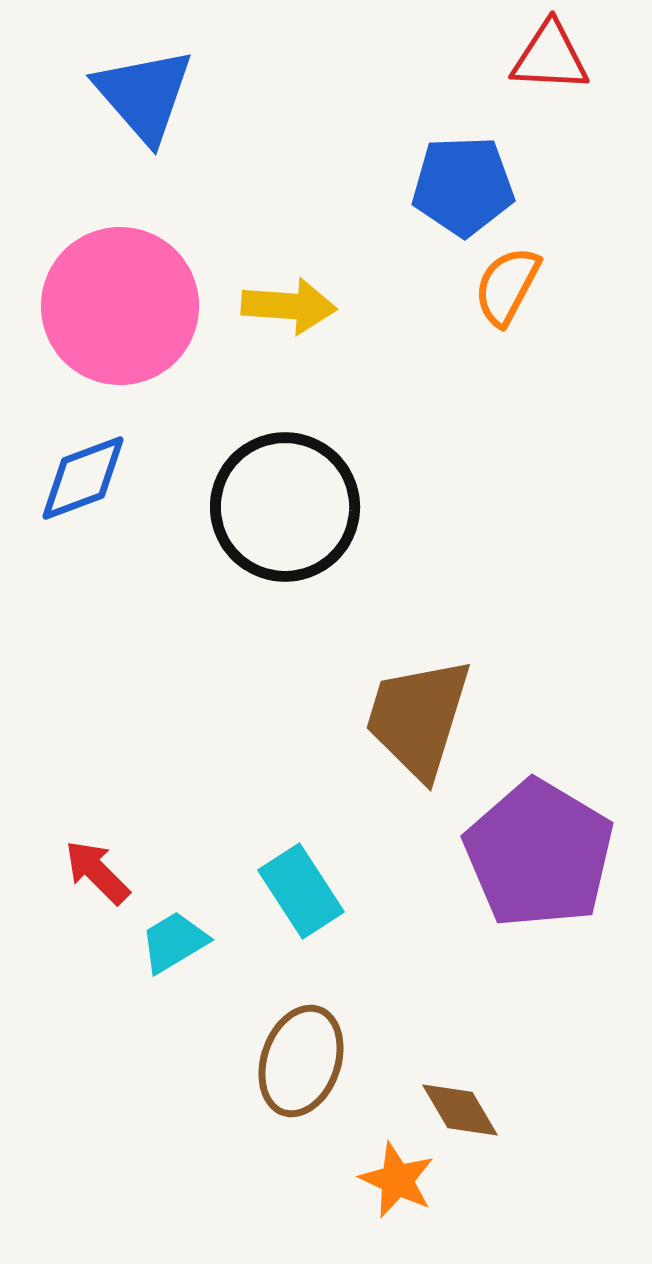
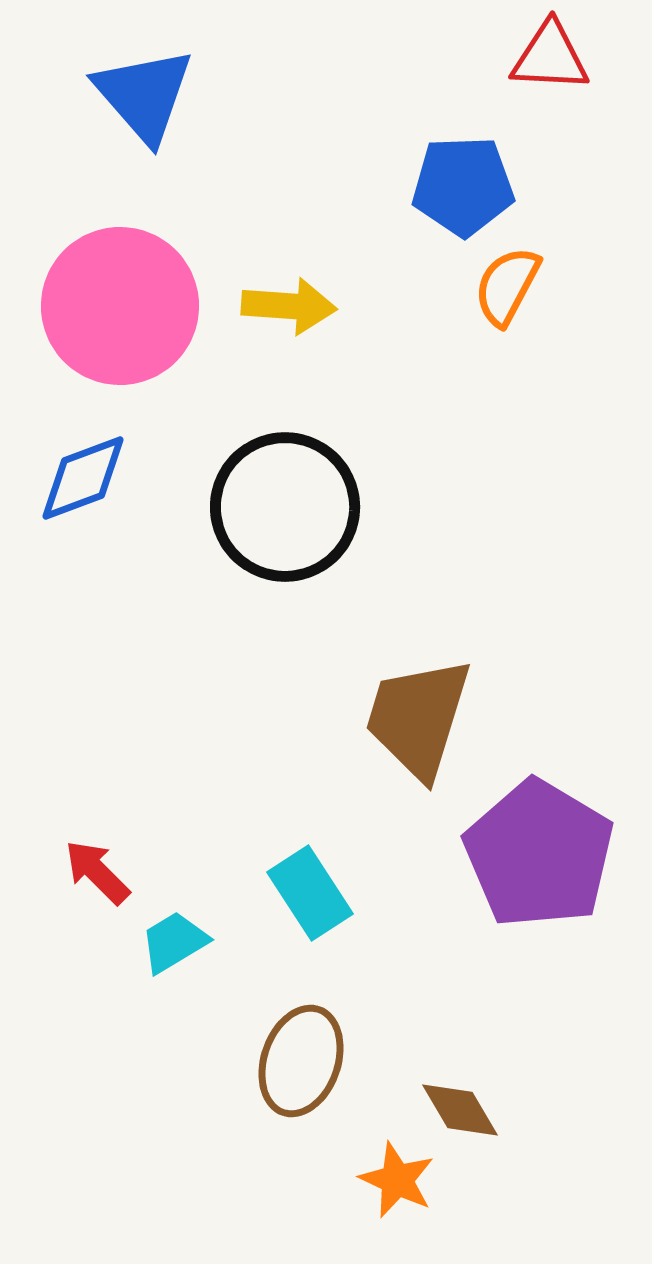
cyan rectangle: moved 9 px right, 2 px down
